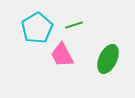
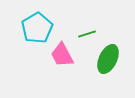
green line: moved 13 px right, 9 px down
